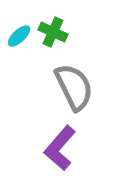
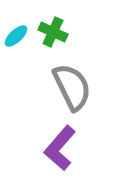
cyan ellipse: moved 3 px left
gray semicircle: moved 2 px left
